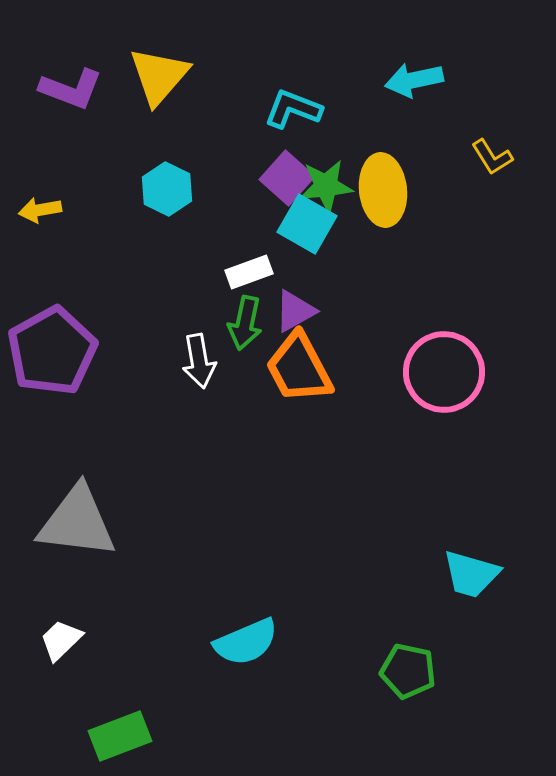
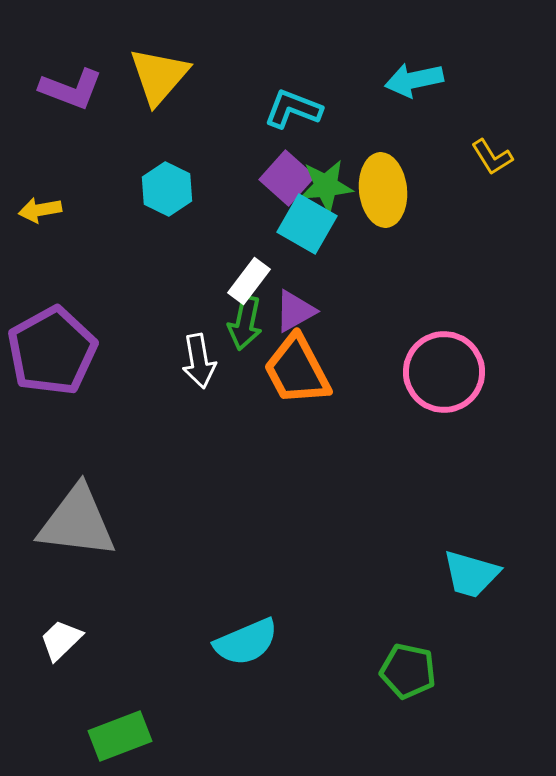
white rectangle: moved 9 px down; rotated 33 degrees counterclockwise
orange trapezoid: moved 2 px left, 2 px down
